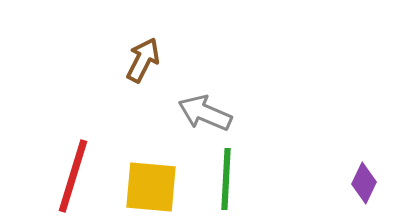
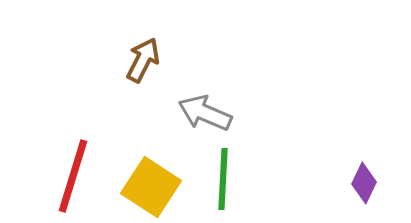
green line: moved 3 px left
yellow square: rotated 28 degrees clockwise
